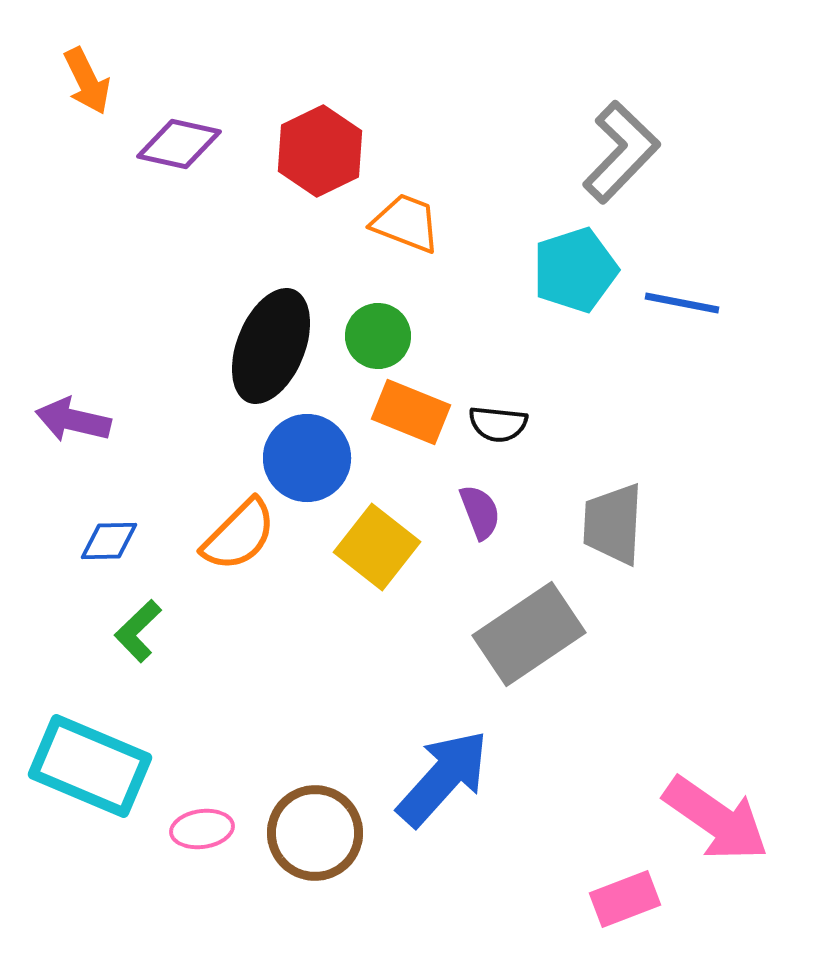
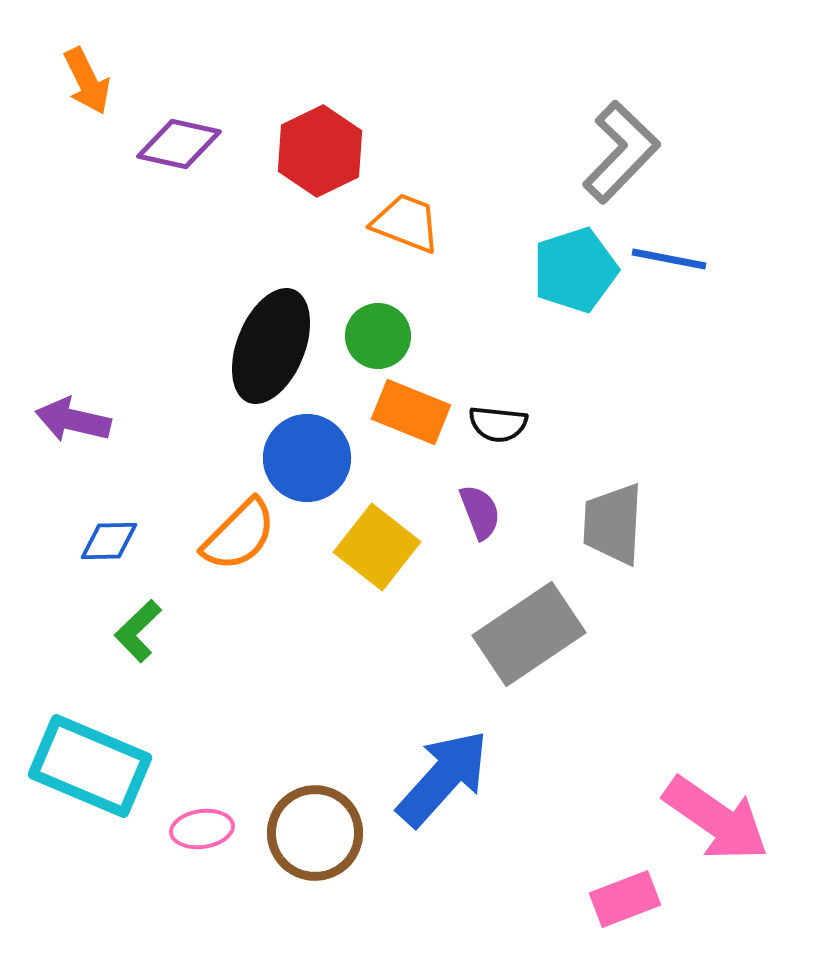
blue line: moved 13 px left, 44 px up
